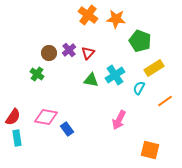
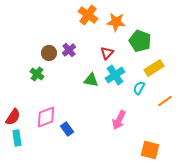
orange star: moved 3 px down
red triangle: moved 19 px right
pink diamond: rotated 30 degrees counterclockwise
